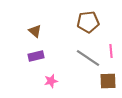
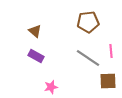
purple rectangle: rotated 42 degrees clockwise
pink star: moved 6 px down
